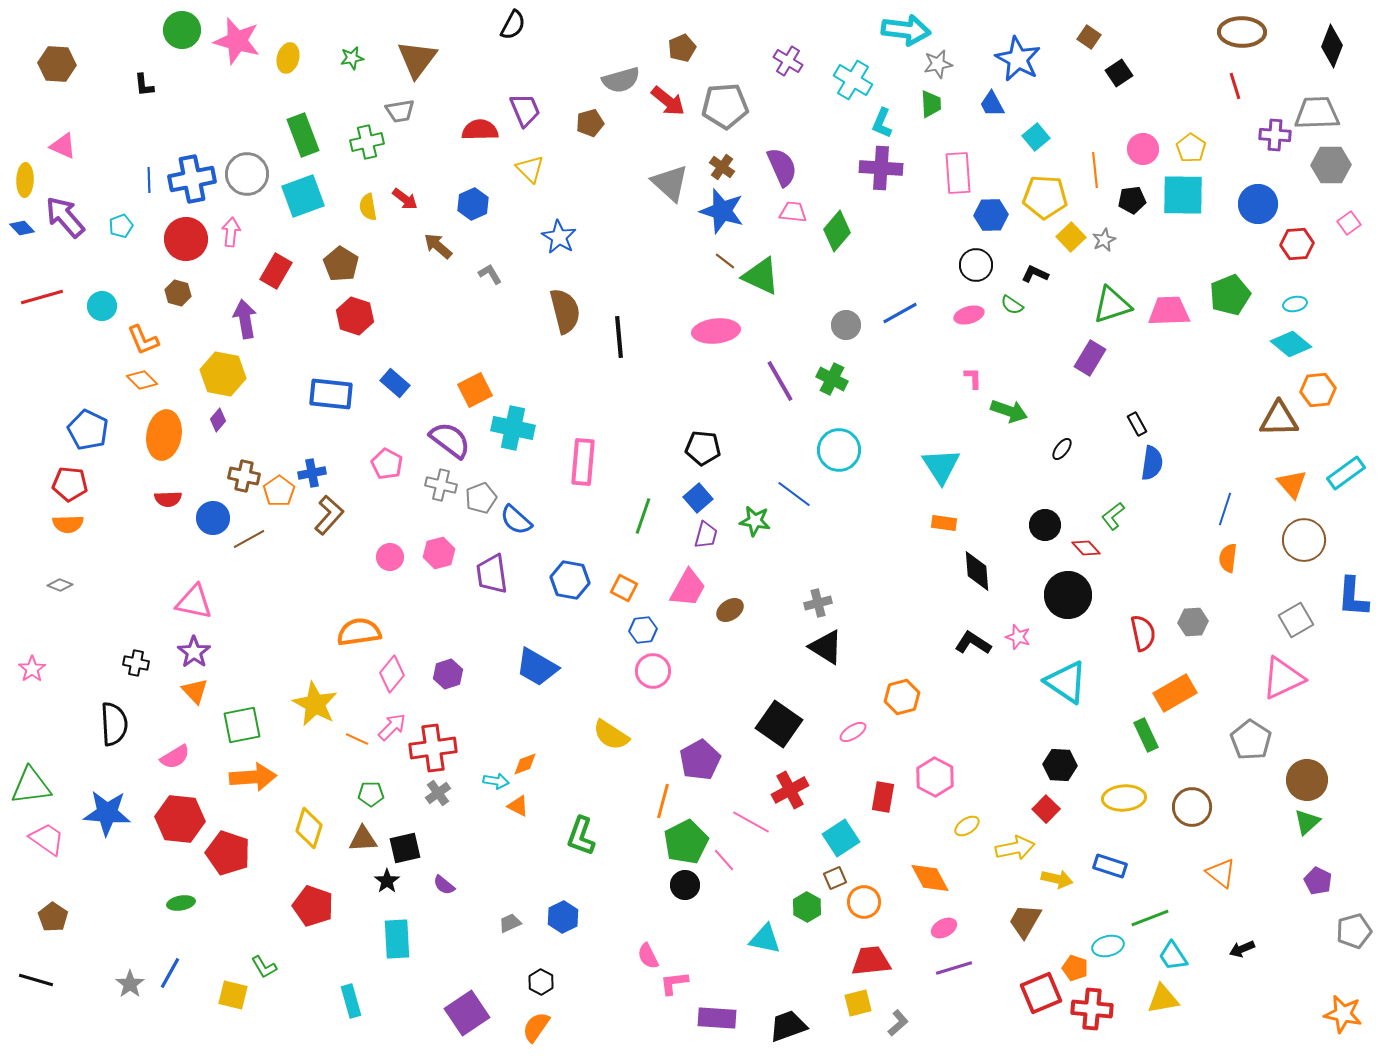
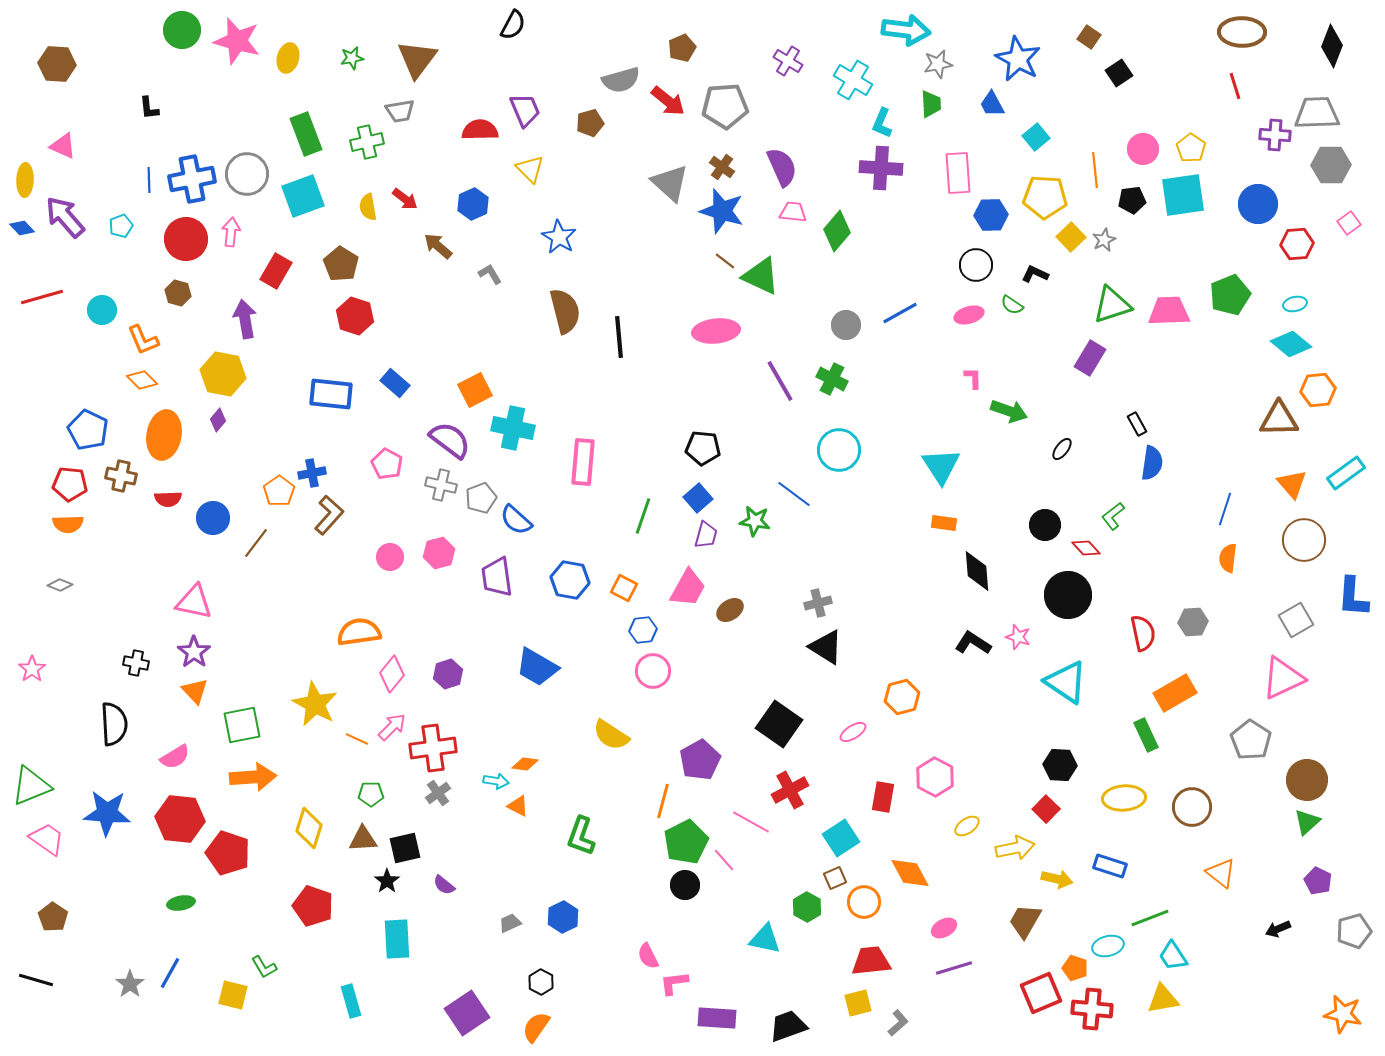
black L-shape at (144, 85): moved 5 px right, 23 px down
green rectangle at (303, 135): moved 3 px right, 1 px up
cyan square at (1183, 195): rotated 9 degrees counterclockwise
cyan circle at (102, 306): moved 4 px down
brown cross at (244, 476): moved 123 px left
brown line at (249, 539): moved 7 px right, 4 px down; rotated 24 degrees counterclockwise
purple trapezoid at (492, 574): moved 5 px right, 3 px down
orange diamond at (525, 764): rotated 28 degrees clockwise
green triangle at (31, 786): rotated 15 degrees counterclockwise
orange diamond at (930, 878): moved 20 px left, 5 px up
black arrow at (1242, 949): moved 36 px right, 20 px up
